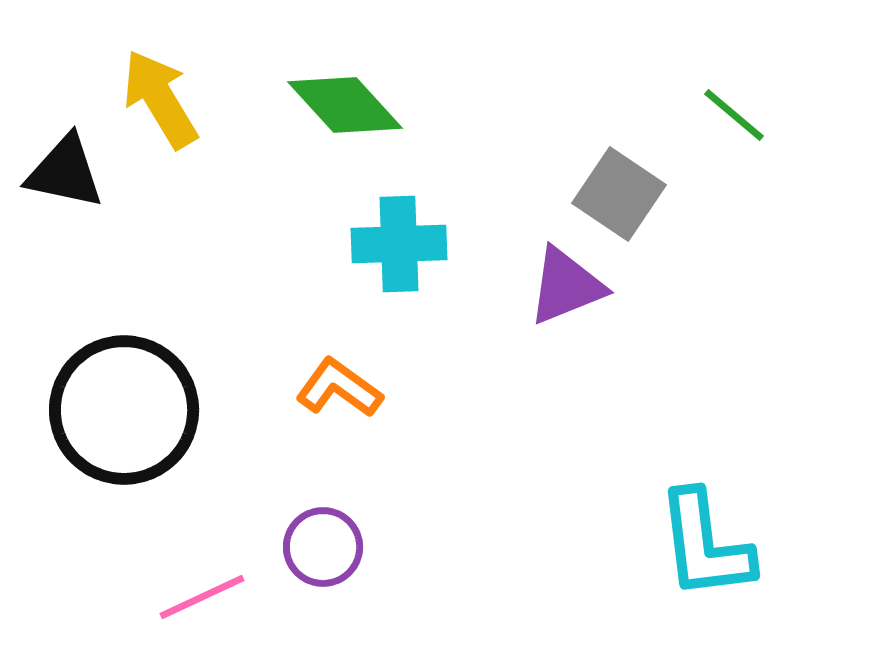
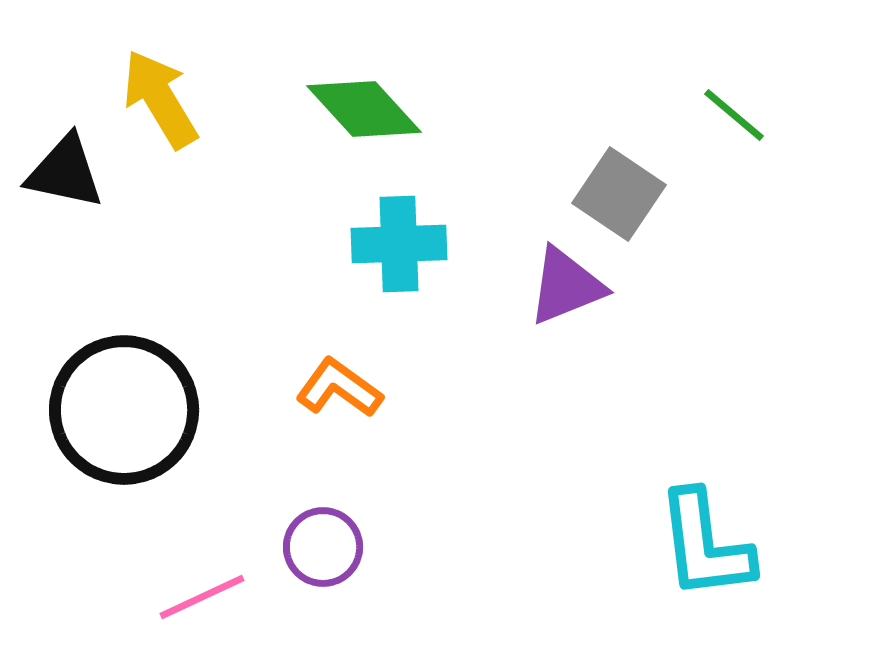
green diamond: moved 19 px right, 4 px down
